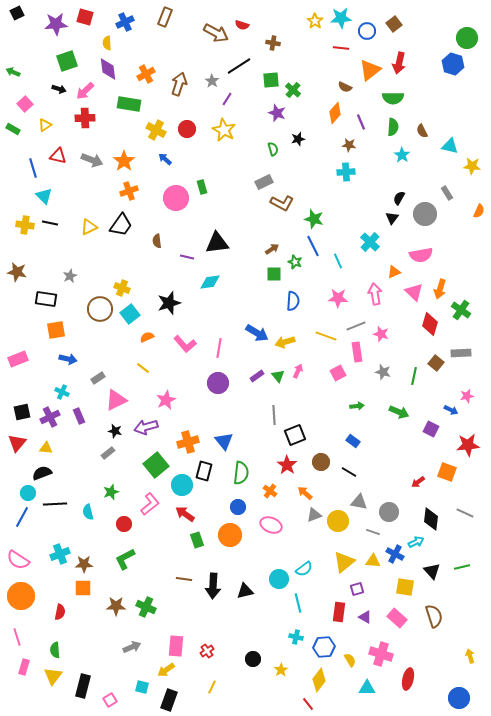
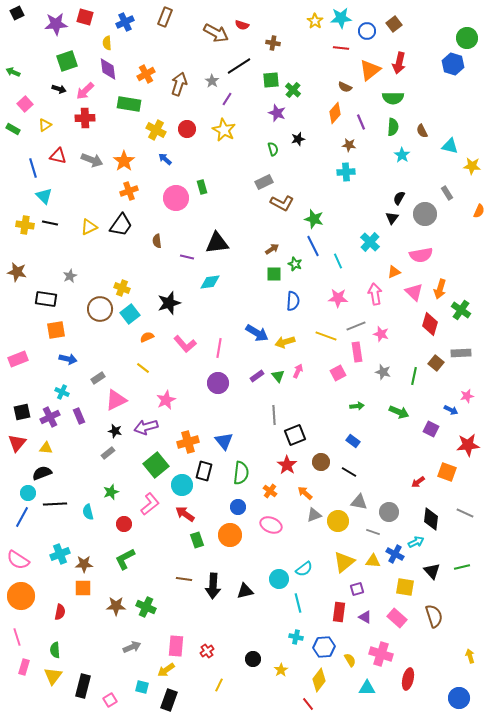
green star at (295, 262): moved 2 px down
yellow line at (212, 687): moved 7 px right, 2 px up
